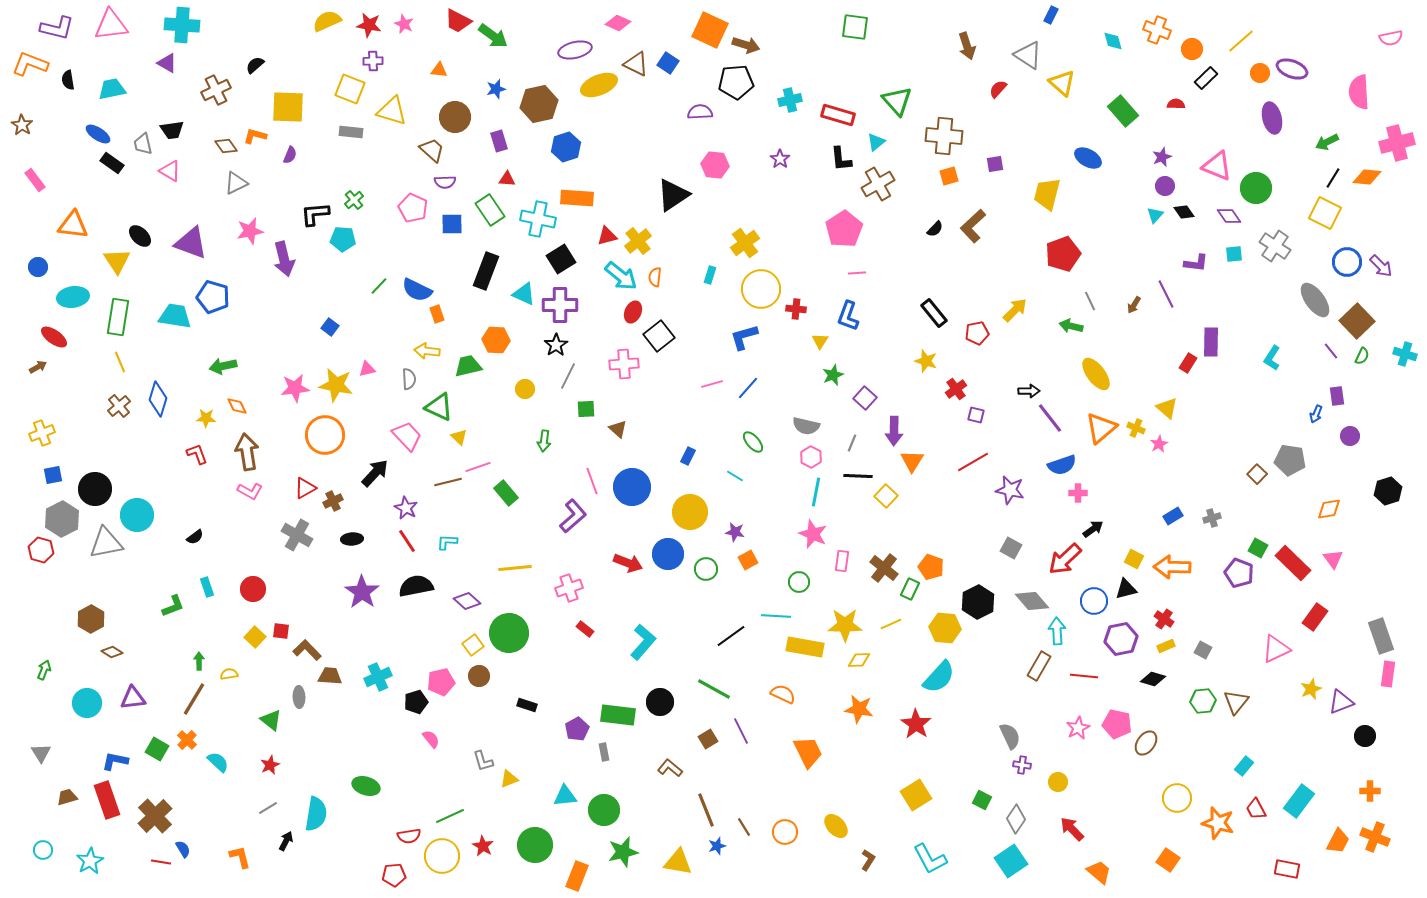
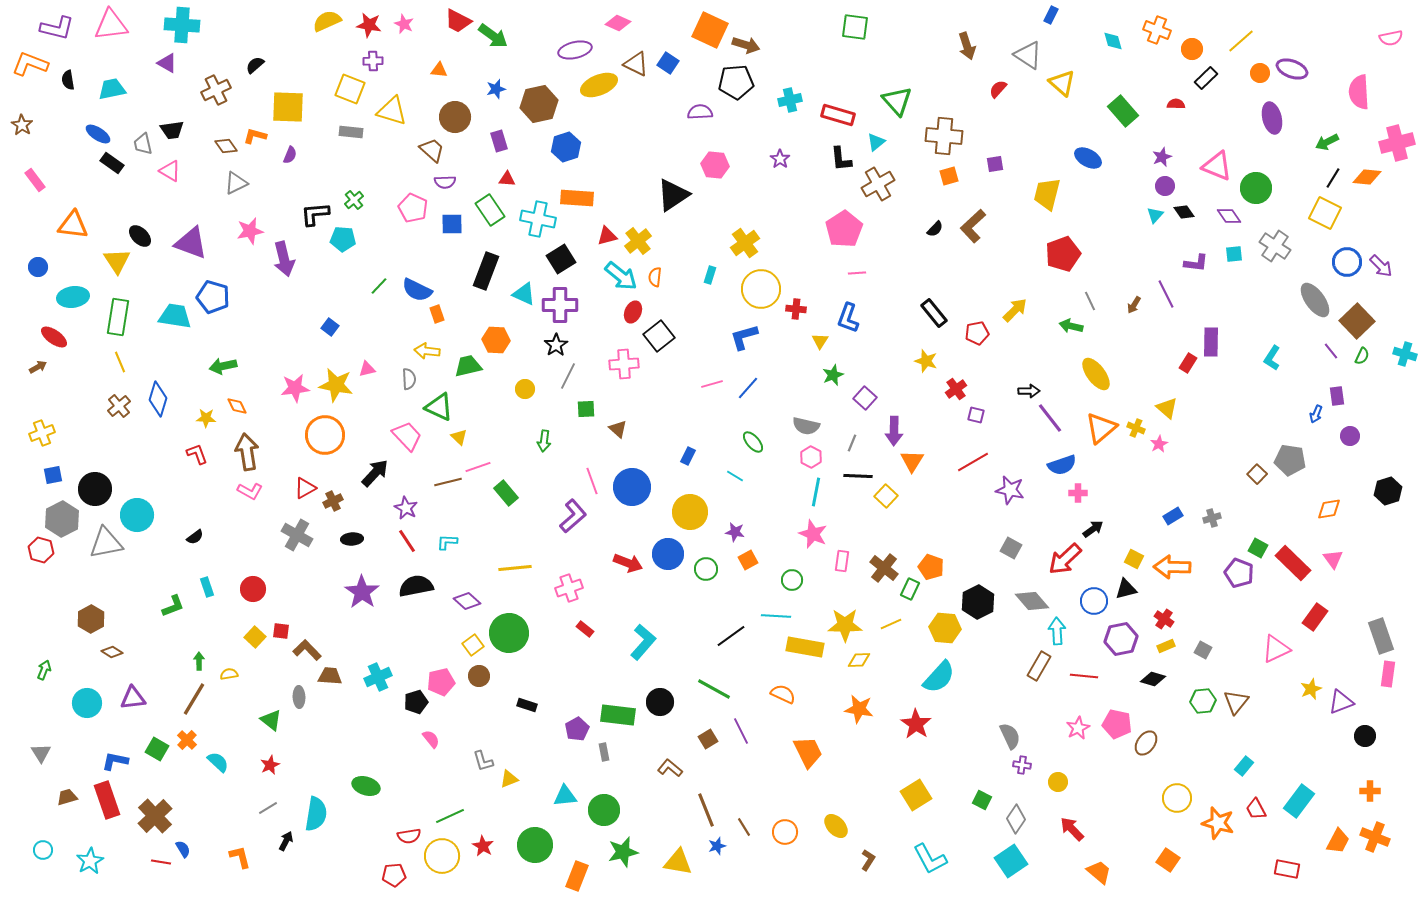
blue L-shape at (848, 316): moved 2 px down
green circle at (799, 582): moved 7 px left, 2 px up
